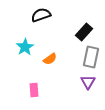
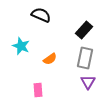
black semicircle: rotated 42 degrees clockwise
black rectangle: moved 2 px up
cyan star: moved 4 px left, 1 px up; rotated 18 degrees counterclockwise
gray rectangle: moved 6 px left, 1 px down
pink rectangle: moved 4 px right
